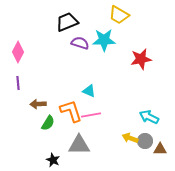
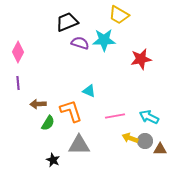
pink line: moved 24 px right, 1 px down
